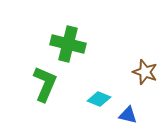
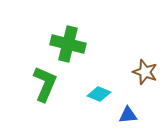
cyan diamond: moved 5 px up
blue triangle: rotated 18 degrees counterclockwise
